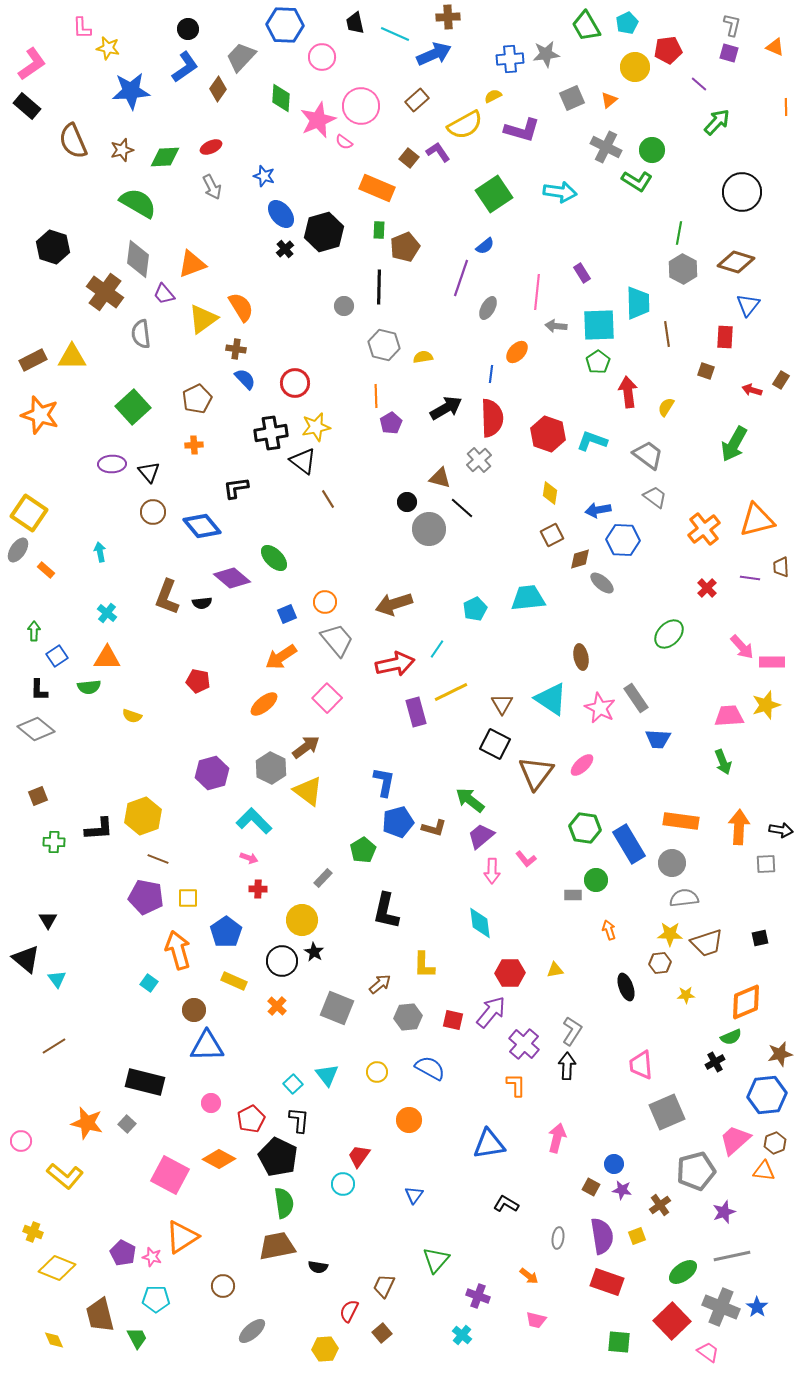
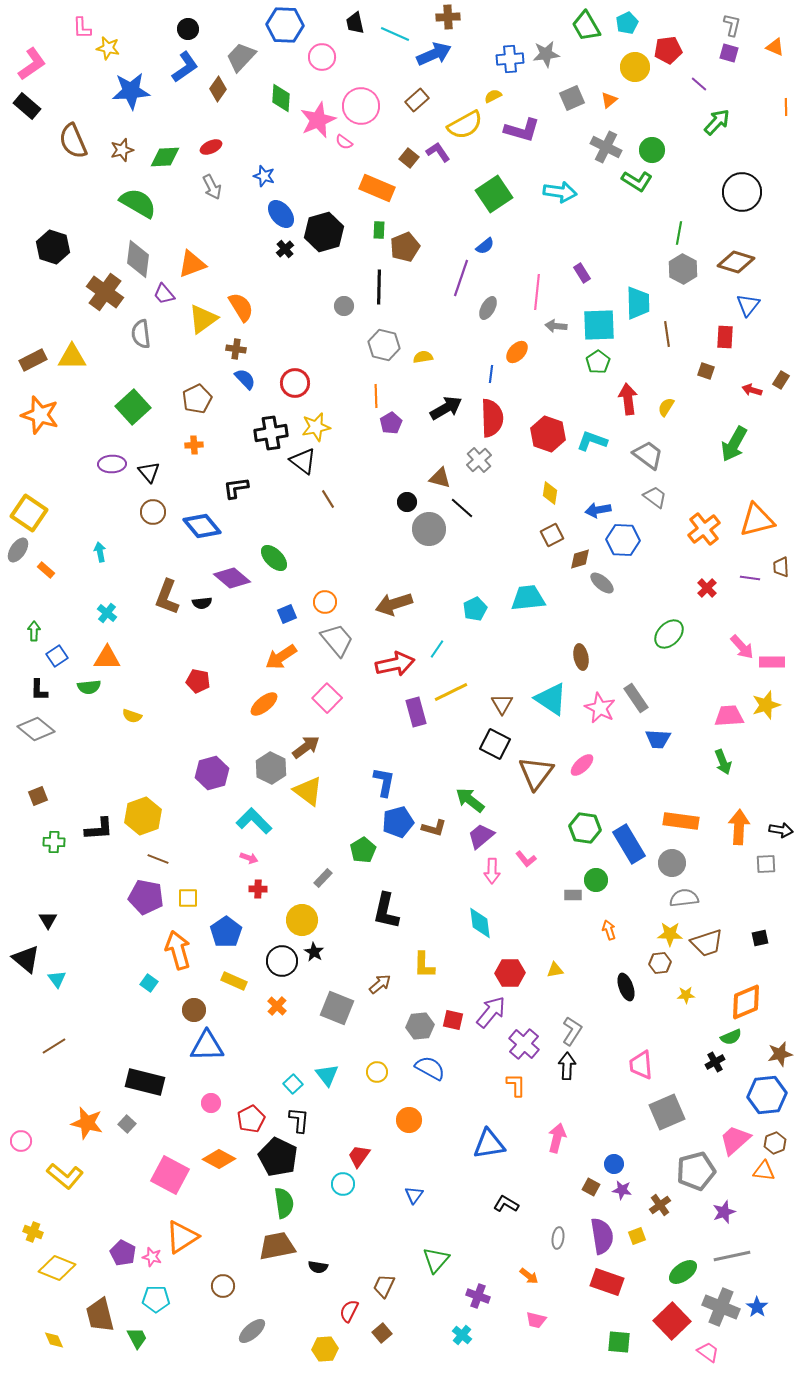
red arrow at (628, 392): moved 7 px down
gray hexagon at (408, 1017): moved 12 px right, 9 px down
